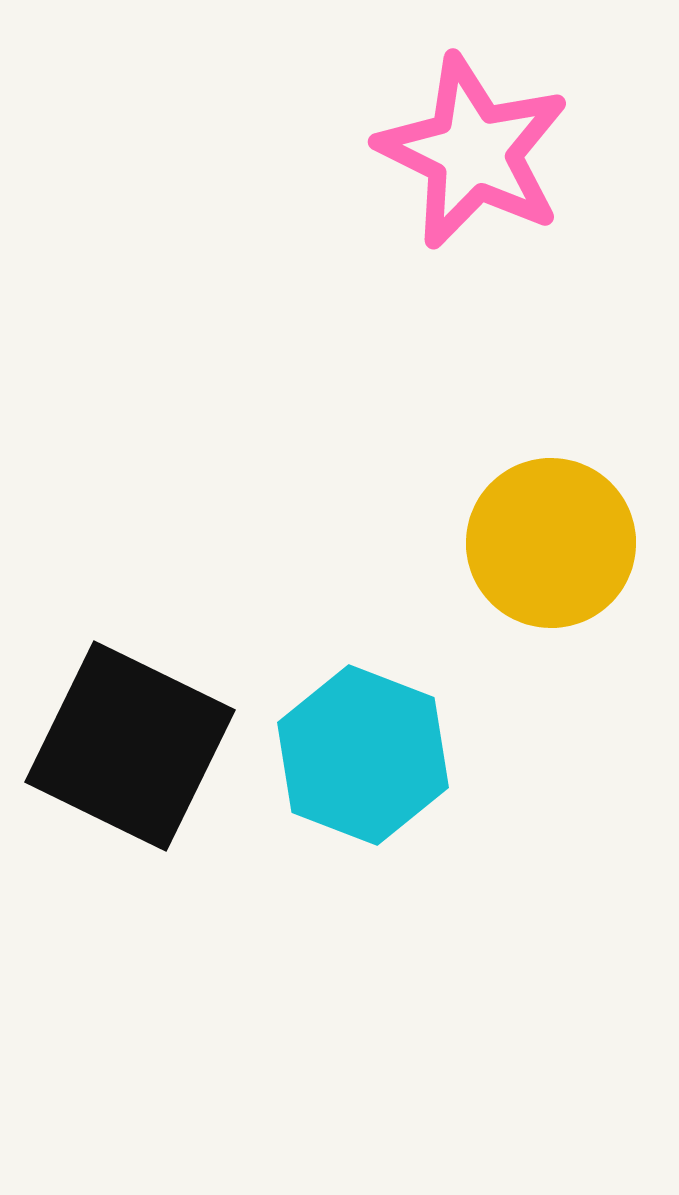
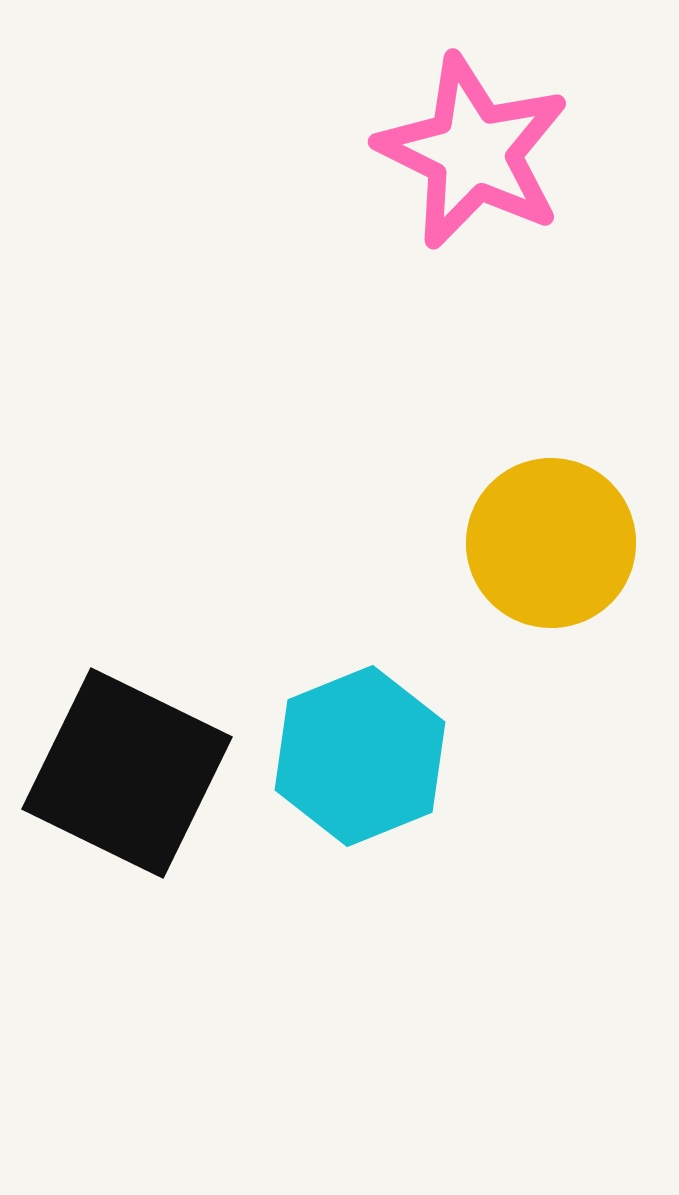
black square: moved 3 px left, 27 px down
cyan hexagon: moved 3 px left, 1 px down; rotated 17 degrees clockwise
